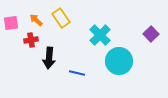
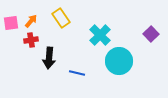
orange arrow: moved 5 px left, 1 px down; rotated 88 degrees clockwise
